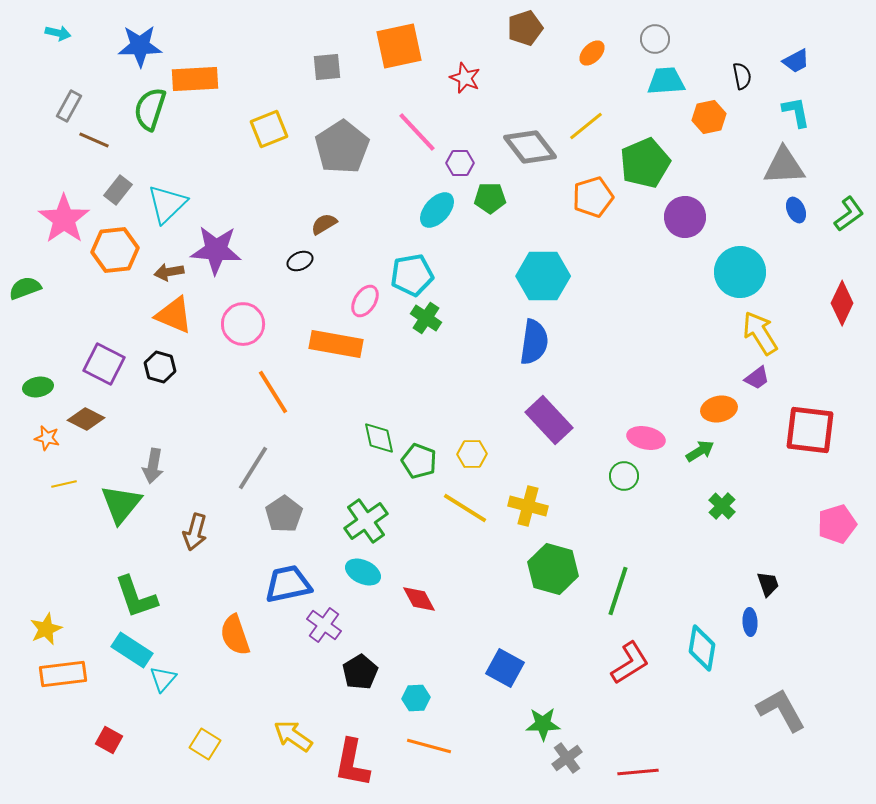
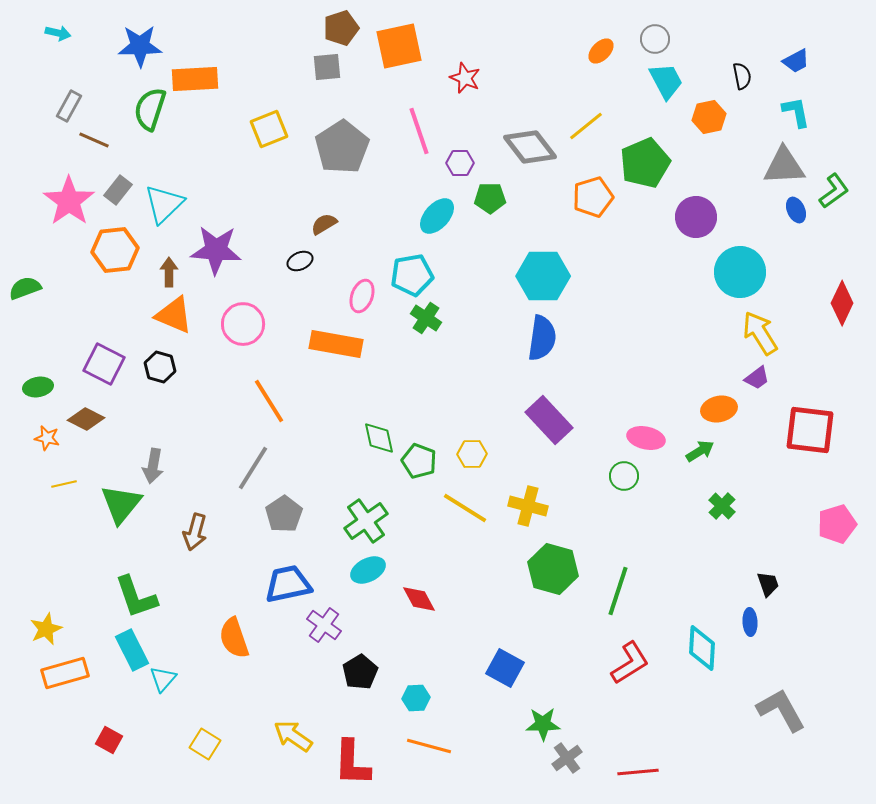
brown pentagon at (525, 28): moved 184 px left
orange ellipse at (592, 53): moved 9 px right, 2 px up
cyan trapezoid at (666, 81): rotated 66 degrees clockwise
pink line at (417, 132): moved 2 px right, 1 px up; rotated 24 degrees clockwise
cyan triangle at (167, 204): moved 3 px left
cyan ellipse at (437, 210): moved 6 px down
green L-shape at (849, 214): moved 15 px left, 23 px up
purple circle at (685, 217): moved 11 px right
pink star at (64, 219): moved 5 px right, 18 px up
brown arrow at (169, 272): rotated 100 degrees clockwise
pink ellipse at (365, 301): moved 3 px left, 5 px up; rotated 12 degrees counterclockwise
blue semicircle at (534, 342): moved 8 px right, 4 px up
orange line at (273, 392): moved 4 px left, 9 px down
cyan ellipse at (363, 572): moved 5 px right, 2 px up; rotated 52 degrees counterclockwise
orange semicircle at (235, 635): moved 1 px left, 3 px down
cyan diamond at (702, 648): rotated 6 degrees counterclockwise
cyan rectangle at (132, 650): rotated 30 degrees clockwise
orange rectangle at (63, 674): moved 2 px right, 1 px up; rotated 9 degrees counterclockwise
red L-shape at (352, 763): rotated 9 degrees counterclockwise
